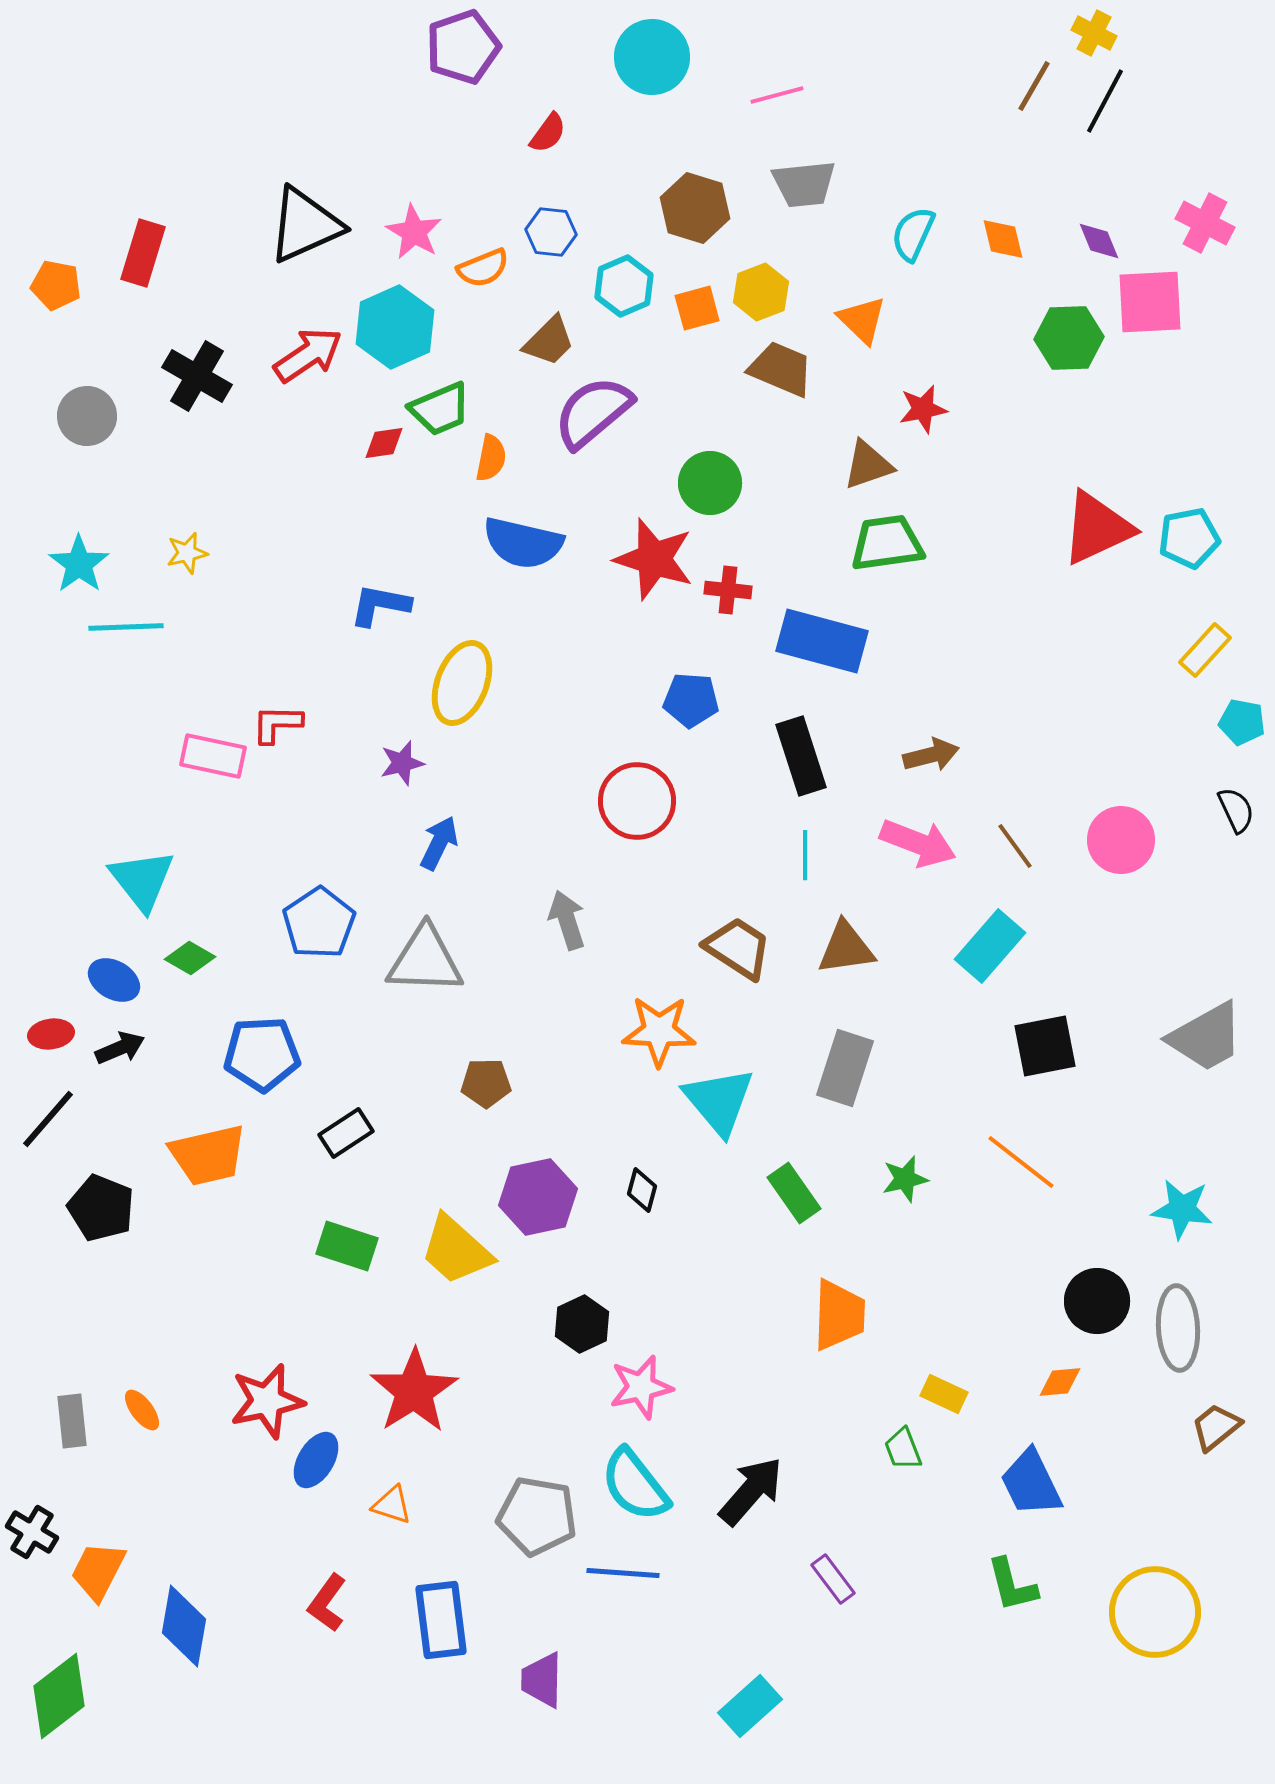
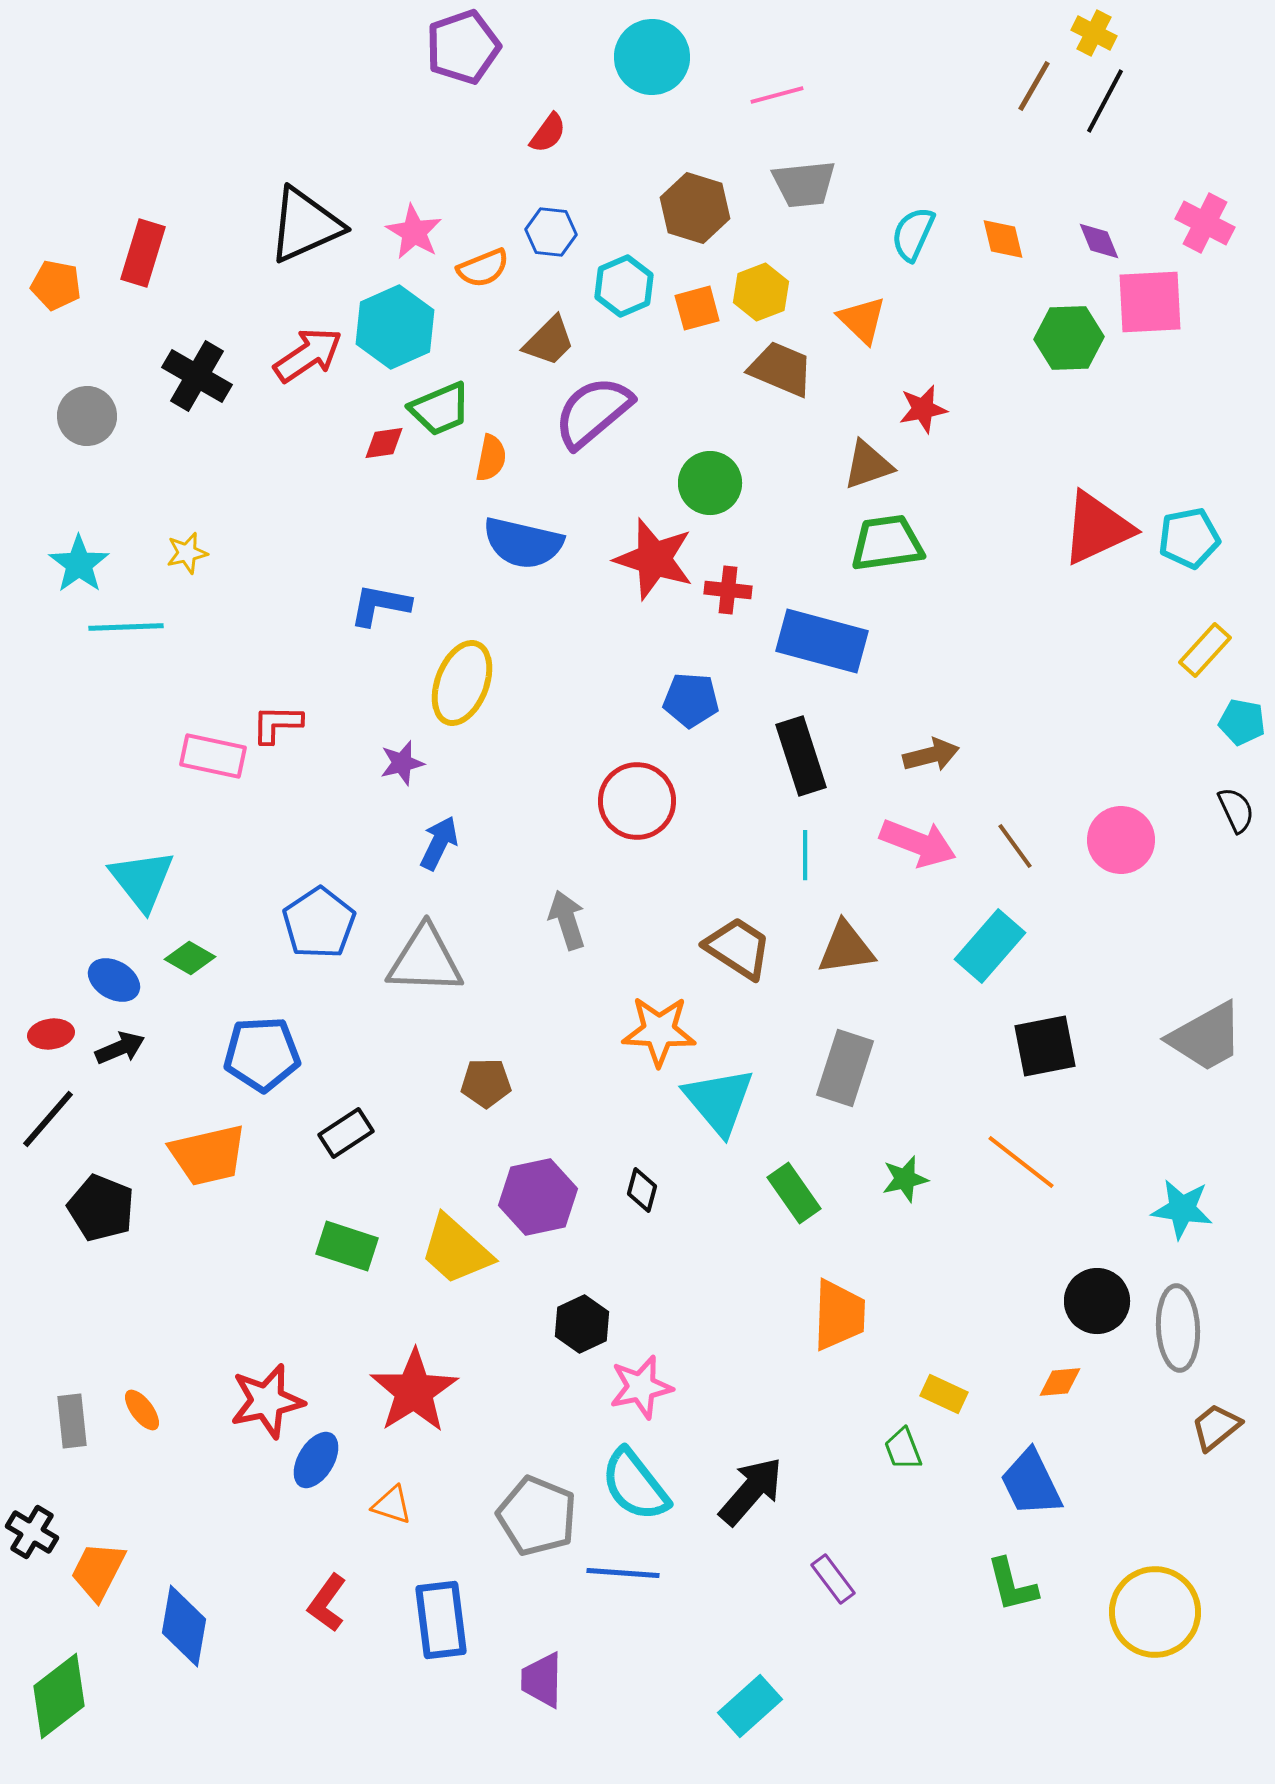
gray pentagon at (537, 1516): rotated 12 degrees clockwise
